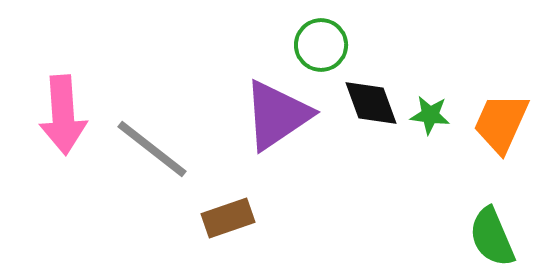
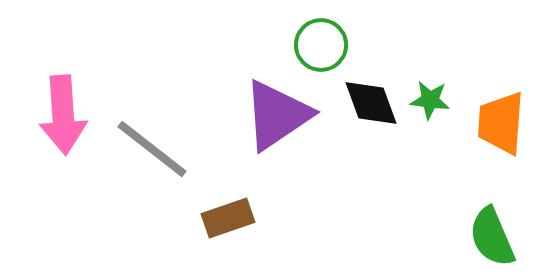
green star: moved 15 px up
orange trapezoid: rotated 20 degrees counterclockwise
